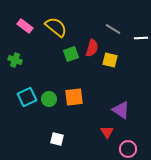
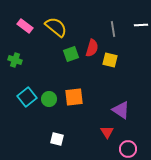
gray line: rotated 49 degrees clockwise
white line: moved 13 px up
cyan square: rotated 12 degrees counterclockwise
